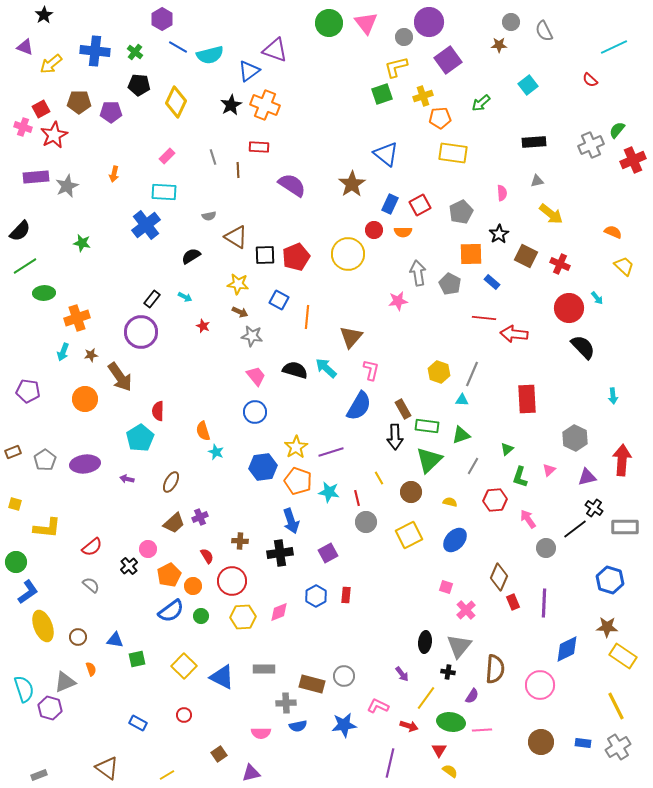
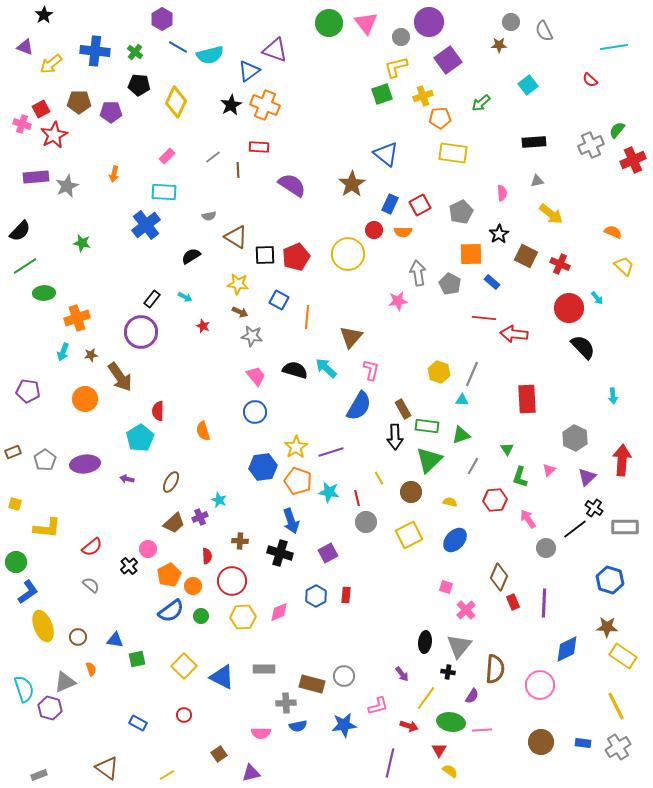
gray circle at (404, 37): moved 3 px left
cyan line at (614, 47): rotated 16 degrees clockwise
pink cross at (23, 127): moved 1 px left, 3 px up
gray line at (213, 157): rotated 70 degrees clockwise
green triangle at (507, 449): rotated 24 degrees counterclockwise
cyan star at (216, 452): moved 3 px right, 48 px down
purple triangle at (587, 477): rotated 30 degrees counterclockwise
black cross at (280, 553): rotated 25 degrees clockwise
red semicircle at (207, 556): rotated 28 degrees clockwise
pink L-shape at (378, 706): rotated 140 degrees clockwise
